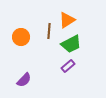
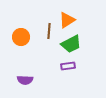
purple rectangle: rotated 32 degrees clockwise
purple semicircle: moved 1 px right; rotated 49 degrees clockwise
